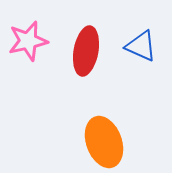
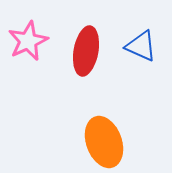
pink star: rotated 12 degrees counterclockwise
